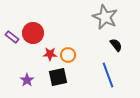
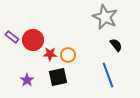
red circle: moved 7 px down
